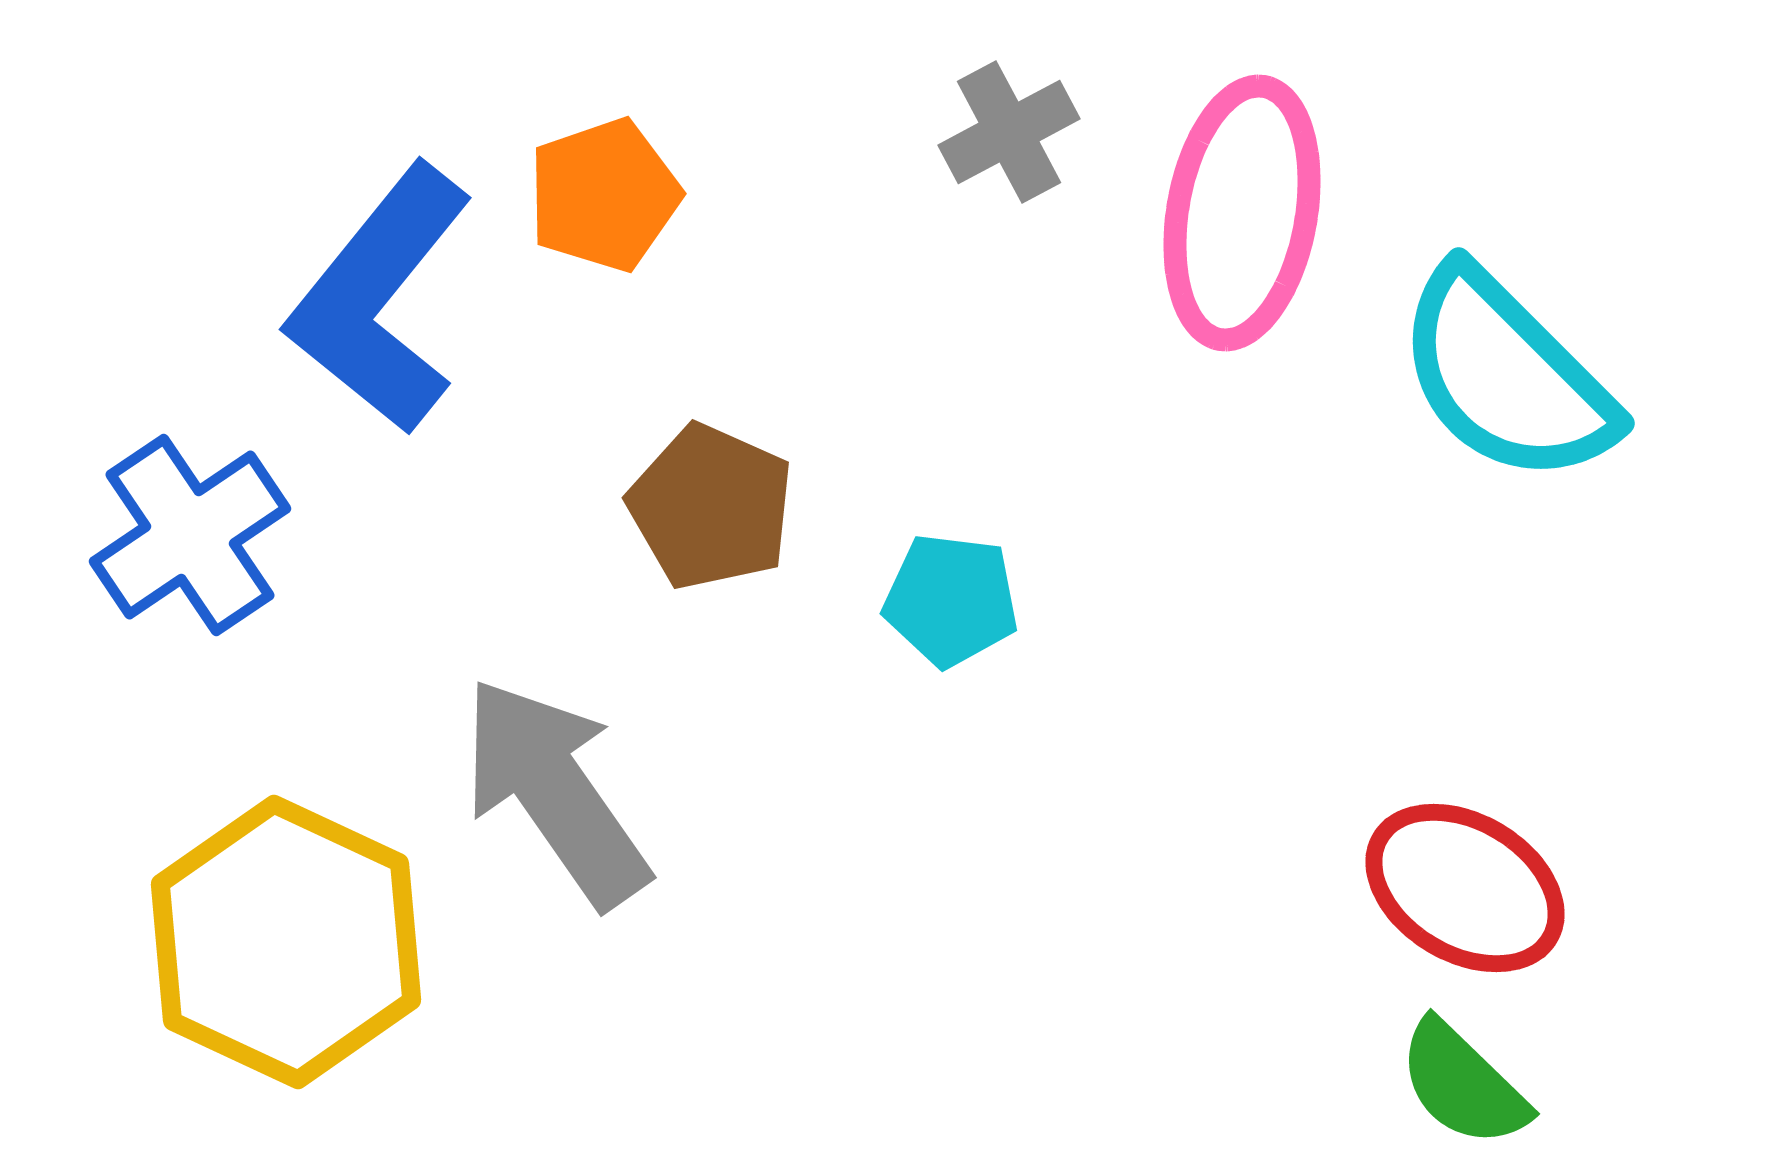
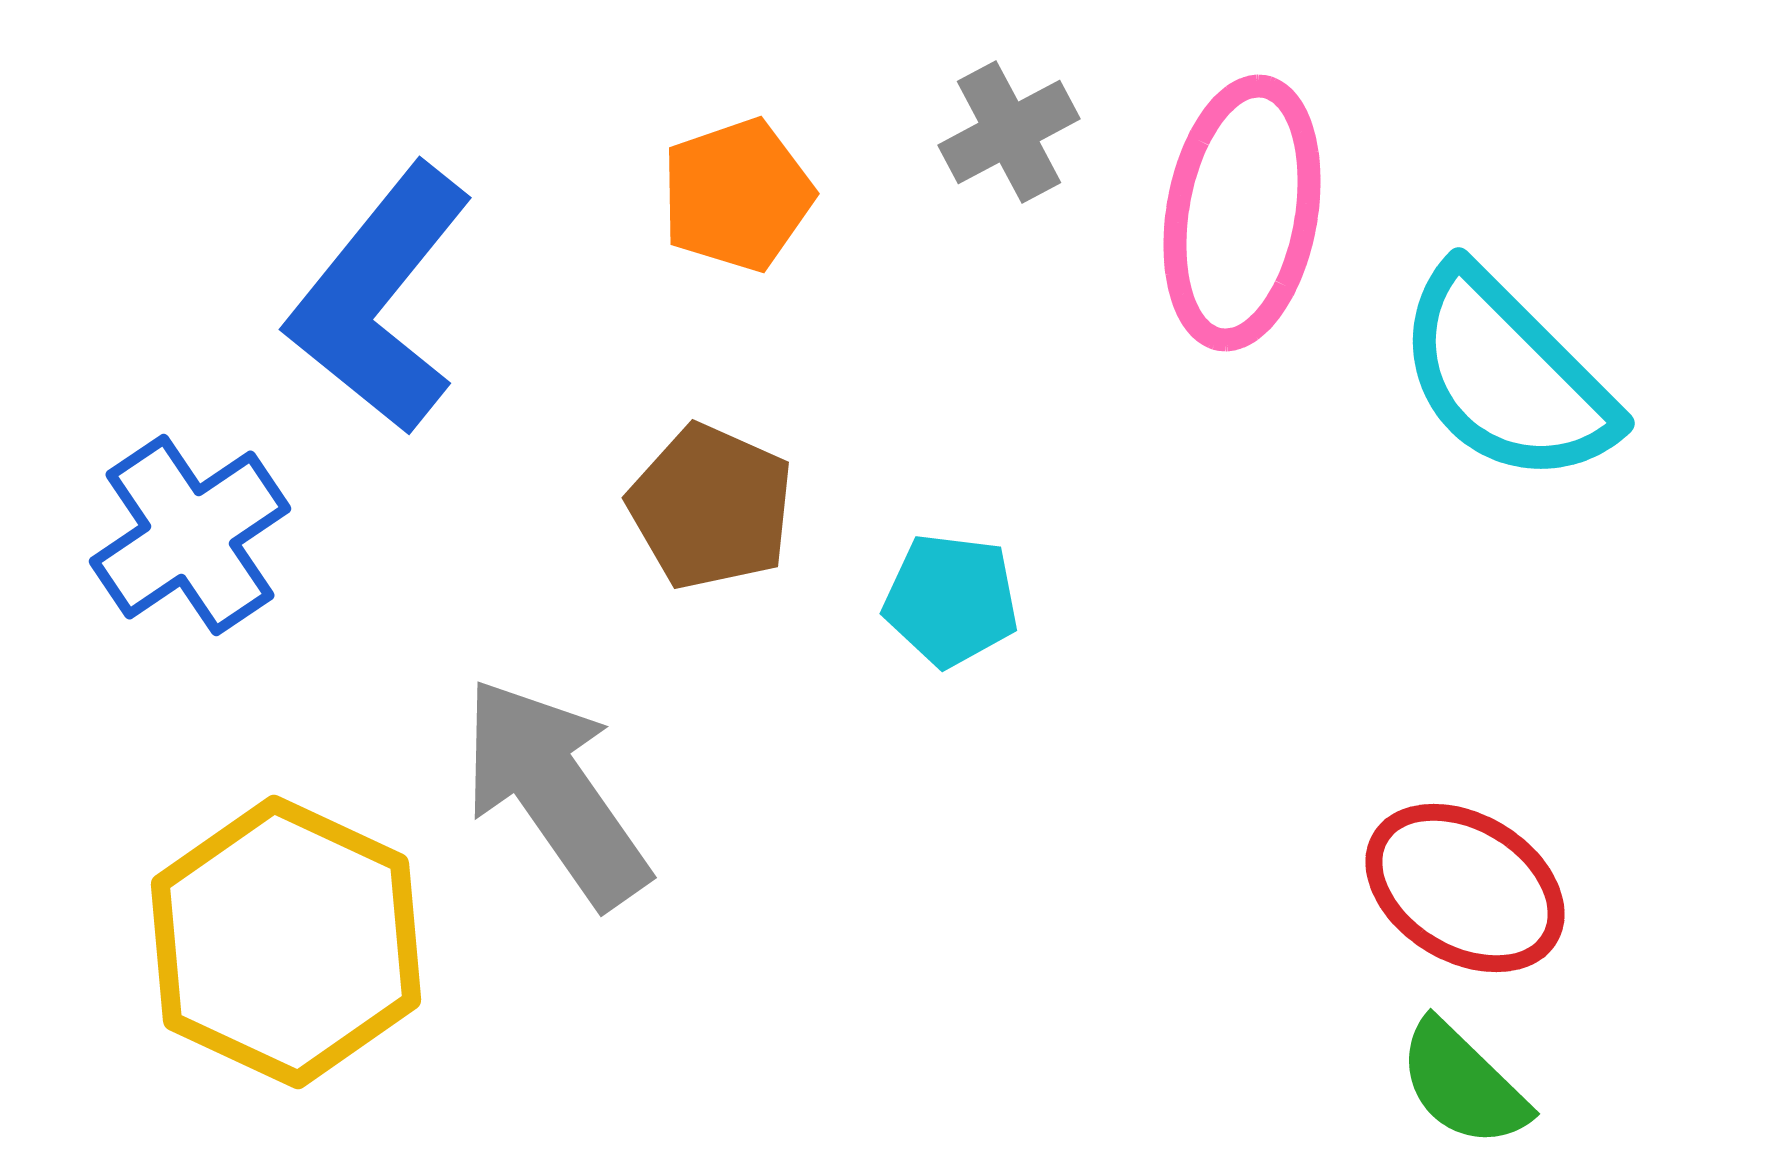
orange pentagon: moved 133 px right
